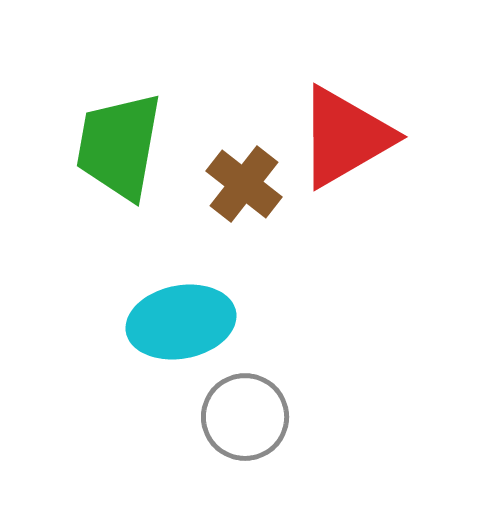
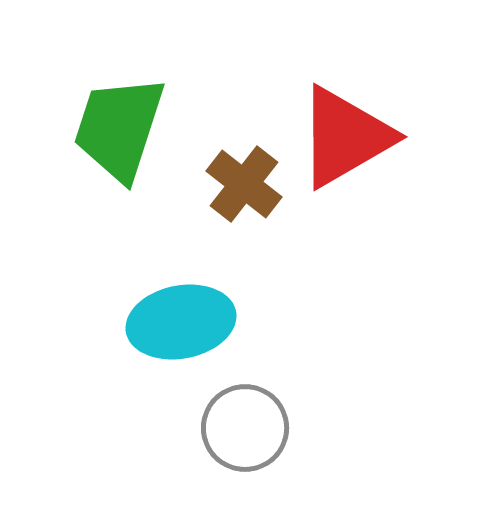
green trapezoid: moved 18 px up; rotated 8 degrees clockwise
gray circle: moved 11 px down
